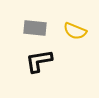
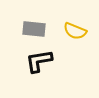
gray rectangle: moved 1 px left, 1 px down
